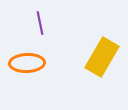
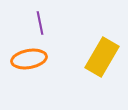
orange ellipse: moved 2 px right, 4 px up; rotated 8 degrees counterclockwise
